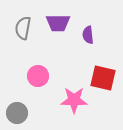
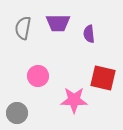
purple semicircle: moved 1 px right, 1 px up
